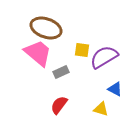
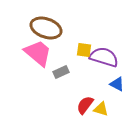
yellow square: moved 2 px right
purple semicircle: rotated 48 degrees clockwise
blue triangle: moved 2 px right, 5 px up
red semicircle: moved 26 px right
